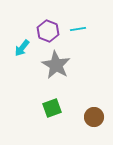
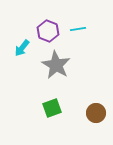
brown circle: moved 2 px right, 4 px up
